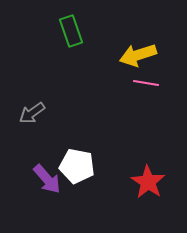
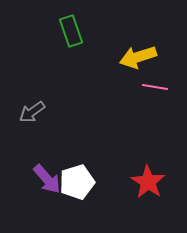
yellow arrow: moved 2 px down
pink line: moved 9 px right, 4 px down
gray arrow: moved 1 px up
white pentagon: moved 16 px down; rotated 28 degrees counterclockwise
